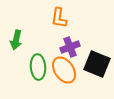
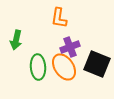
orange ellipse: moved 3 px up
